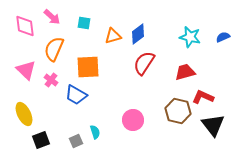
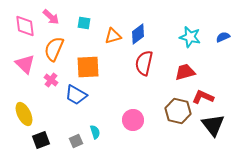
pink arrow: moved 1 px left
red semicircle: rotated 20 degrees counterclockwise
pink triangle: moved 1 px left, 6 px up
